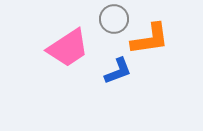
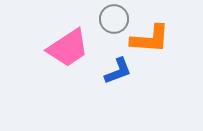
orange L-shape: rotated 12 degrees clockwise
